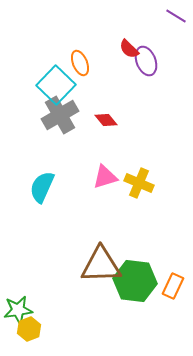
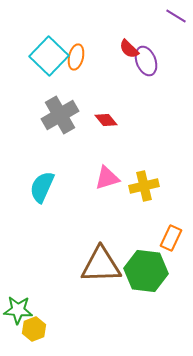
orange ellipse: moved 4 px left, 6 px up; rotated 35 degrees clockwise
cyan square: moved 7 px left, 29 px up
pink triangle: moved 2 px right, 1 px down
yellow cross: moved 5 px right, 3 px down; rotated 36 degrees counterclockwise
green hexagon: moved 11 px right, 10 px up
orange rectangle: moved 2 px left, 48 px up
green star: rotated 12 degrees clockwise
yellow hexagon: moved 5 px right
